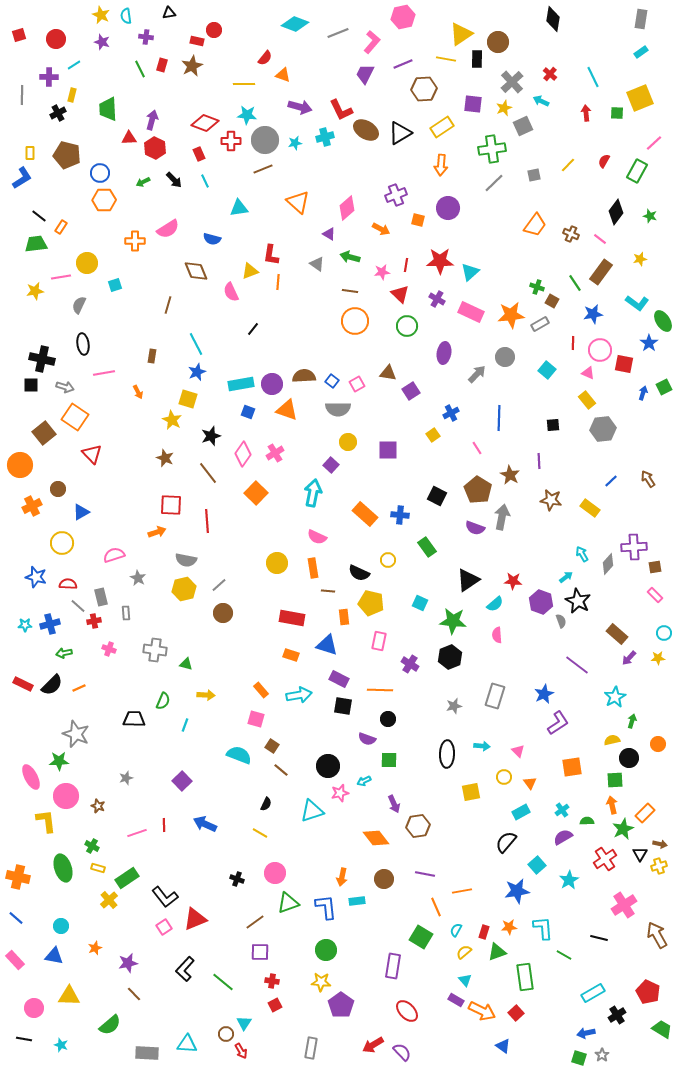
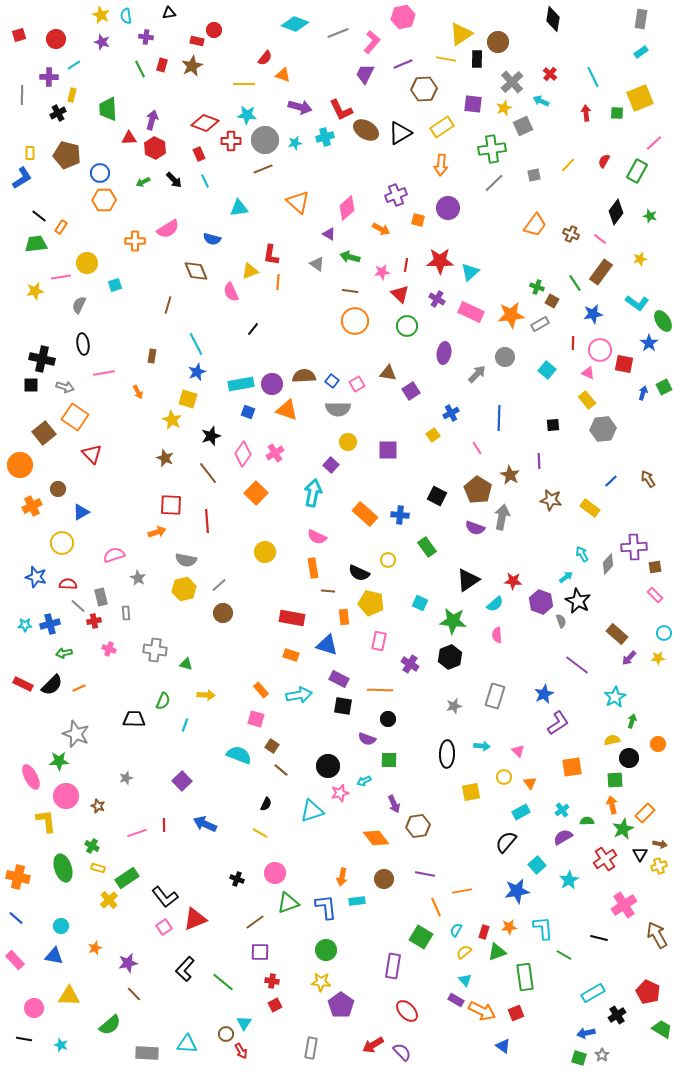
yellow circle at (277, 563): moved 12 px left, 11 px up
red square at (516, 1013): rotated 21 degrees clockwise
